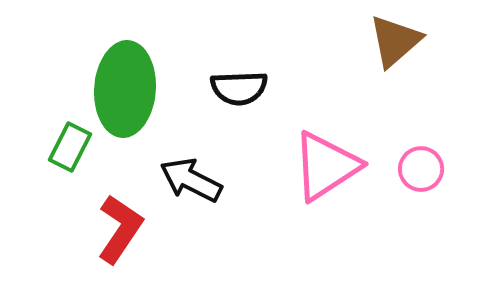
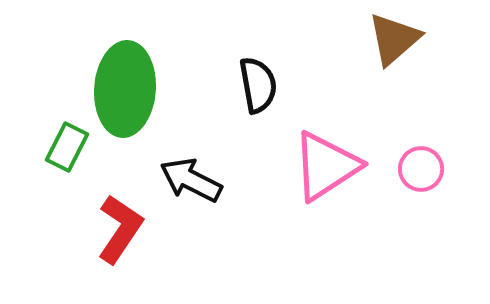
brown triangle: moved 1 px left, 2 px up
black semicircle: moved 19 px right, 3 px up; rotated 98 degrees counterclockwise
green rectangle: moved 3 px left
